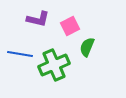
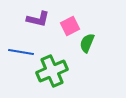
green semicircle: moved 4 px up
blue line: moved 1 px right, 2 px up
green cross: moved 2 px left, 6 px down
